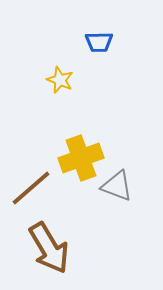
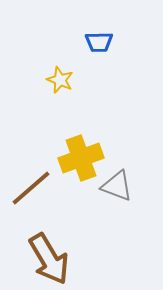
brown arrow: moved 11 px down
